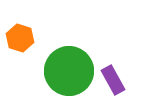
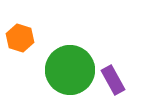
green circle: moved 1 px right, 1 px up
